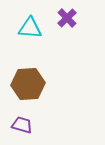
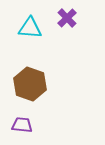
brown hexagon: moved 2 px right; rotated 24 degrees clockwise
purple trapezoid: rotated 10 degrees counterclockwise
